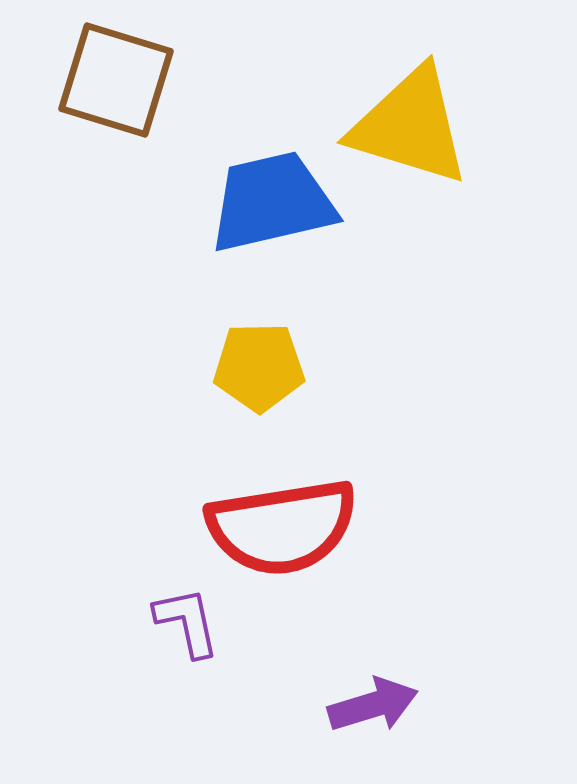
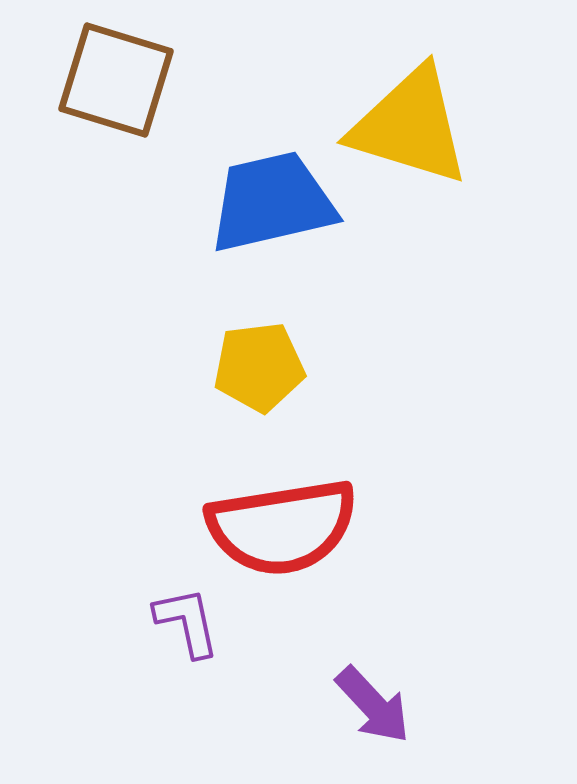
yellow pentagon: rotated 6 degrees counterclockwise
purple arrow: rotated 64 degrees clockwise
